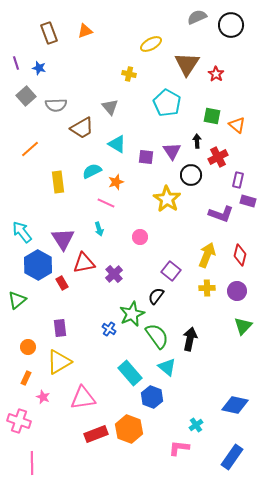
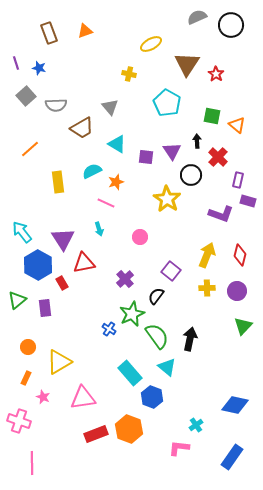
red cross at (218, 157): rotated 18 degrees counterclockwise
purple cross at (114, 274): moved 11 px right, 5 px down
purple rectangle at (60, 328): moved 15 px left, 20 px up
